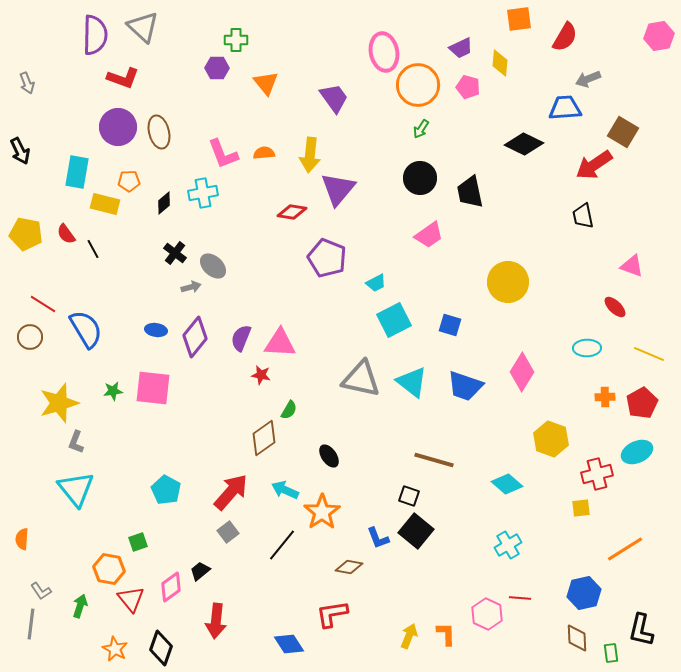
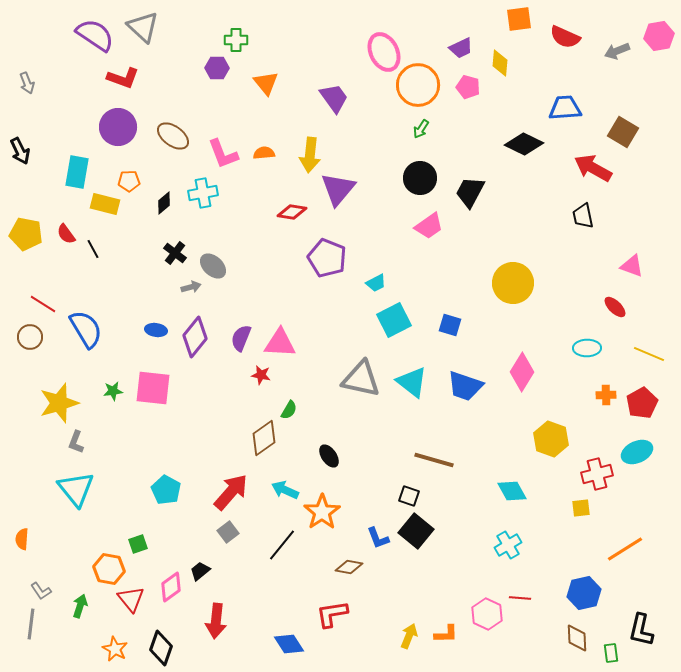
purple semicircle at (95, 35): rotated 57 degrees counterclockwise
red semicircle at (565, 37): rotated 84 degrees clockwise
pink ellipse at (384, 52): rotated 15 degrees counterclockwise
gray arrow at (588, 79): moved 29 px right, 28 px up
brown ellipse at (159, 132): moved 14 px right, 4 px down; rotated 40 degrees counterclockwise
red arrow at (594, 165): moved 1 px left, 3 px down; rotated 63 degrees clockwise
black trapezoid at (470, 192): rotated 40 degrees clockwise
pink trapezoid at (429, 235): moved 9 px up
yellow circle at (508, 282): moved 5 px right, 1 px down
orange cross at (605, 397): moved 1 px right, 2 px up
cyan diamond at (507, 484): moved 5 px right, 7 px down; rotated 20 degrees clockwise
green square at (138, 542): moved 2 px down
orange L-shape at (446, 634): rotated 90 degrees clockwise
